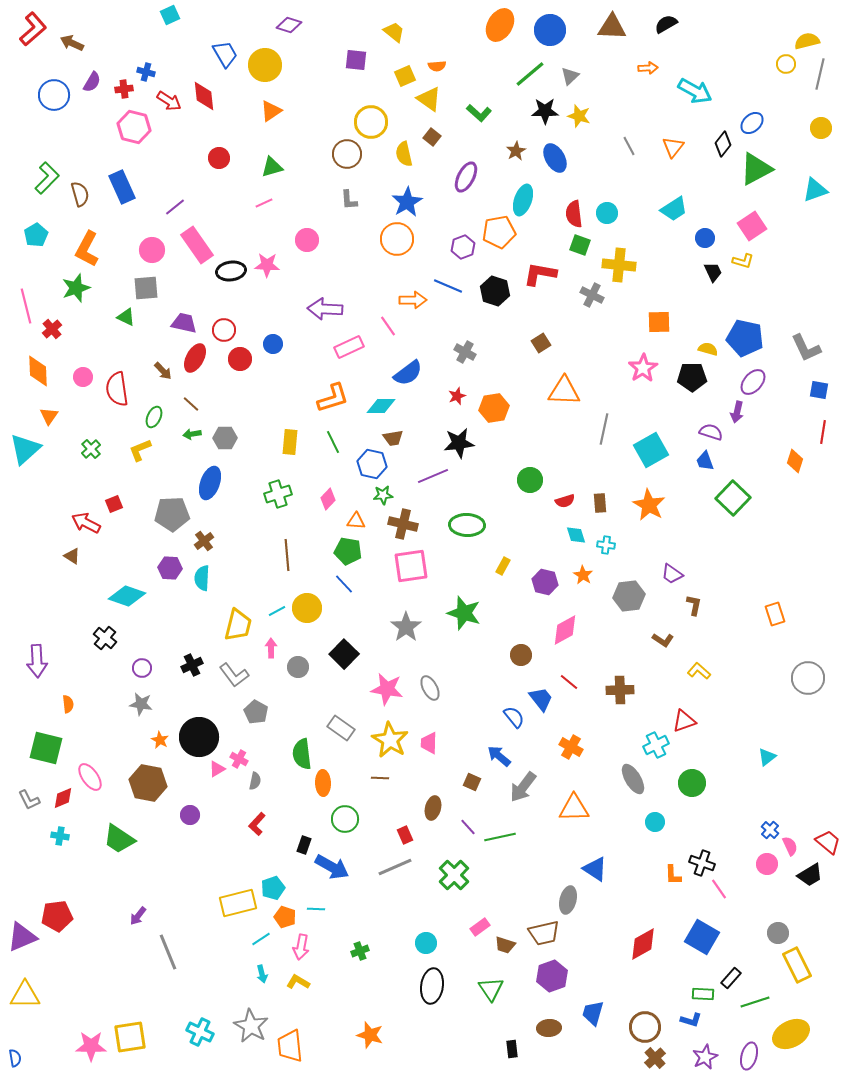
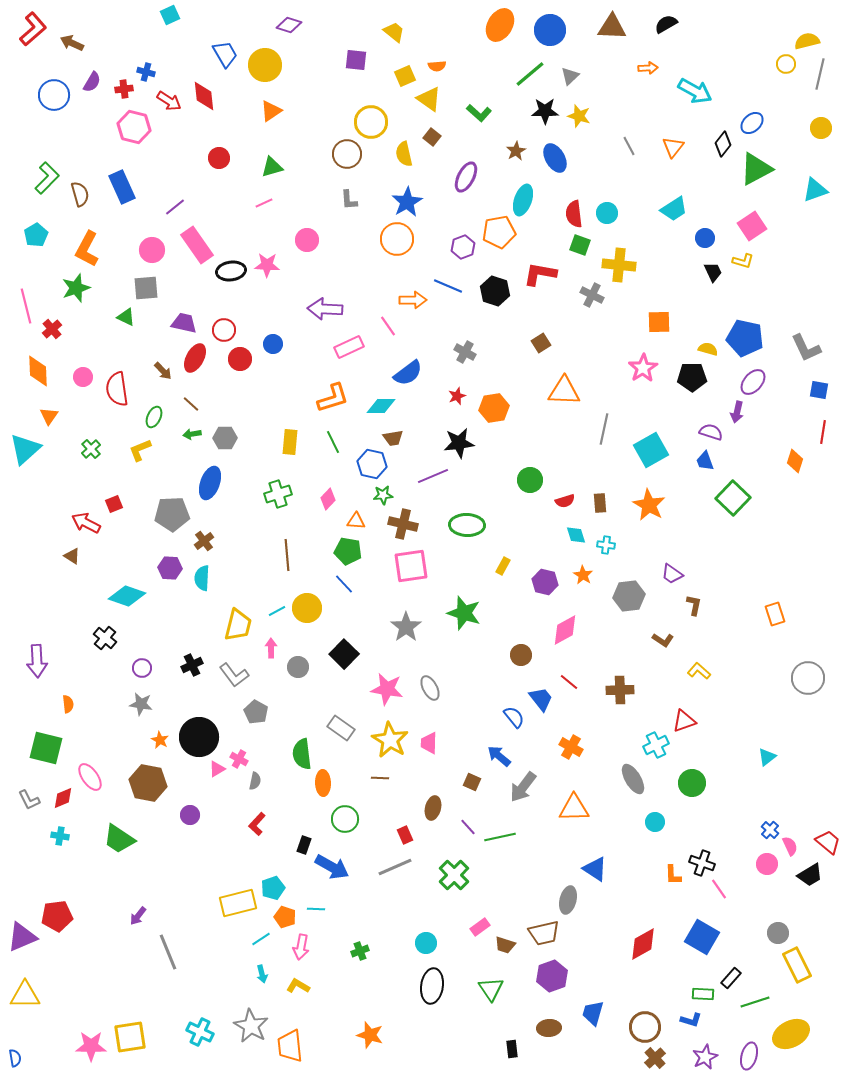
yellow L-shape at (298, 982): moved 4 px down
